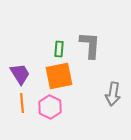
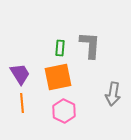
green rectangle: moved 1 px right, 1 px up
orange square: moved 1 px left, 1 px down
pink hexagon: moved 14 px right, 4 px down
